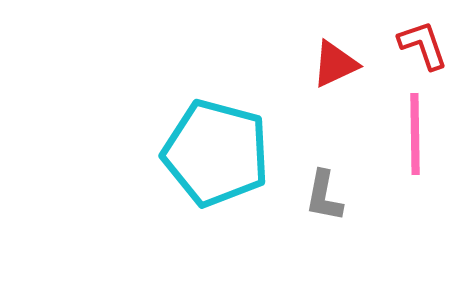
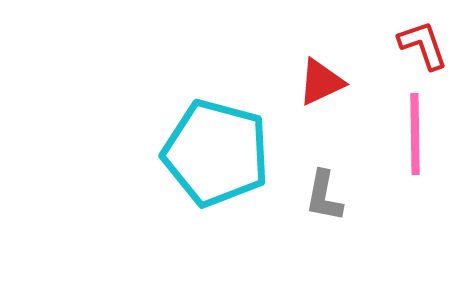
red triangle: moved 14 px left, 18 px down
